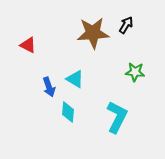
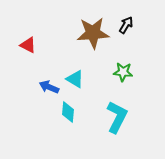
green star: moved 12 px left
blue arrow: rotated 132 degrees clockwise
